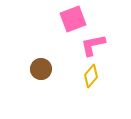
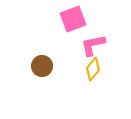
brown circle: moved 1 px right, 3 px up
yellow diamond: moved 2 px right, 7 px up
